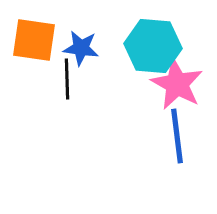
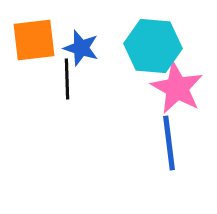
orange square: rotated 15 degrees counterclockwise
blue star: rotated 9 degrees clockwise
pink star: moved 4 px down
blue line: moved 8 px left, 7 px down
